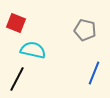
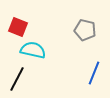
red square: moved 2 px right, 4 px down
